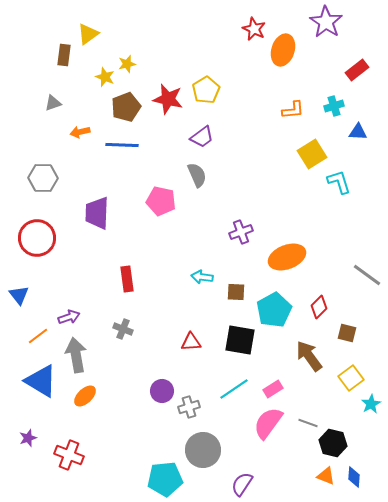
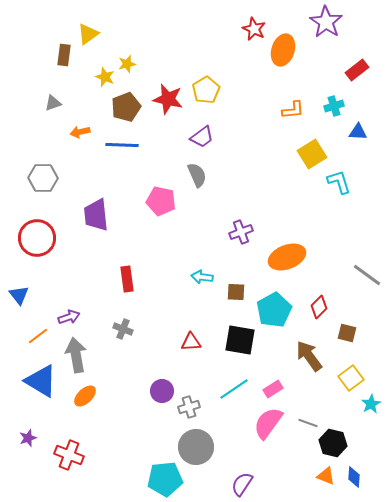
purple trapezoid at (97, 213): moved 1 px left, 2 px down; rotated 8 degrees counterclockwise
gray circle at (203, 450): moved 7 px left, 3 px up
